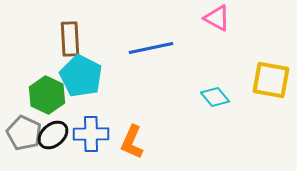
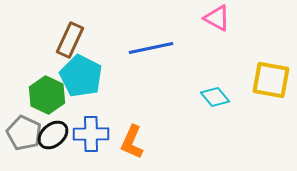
brown rectangle: moved 1 px down; rotated 28 degrees clockwise
